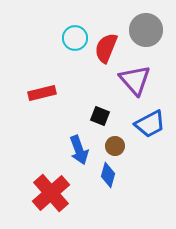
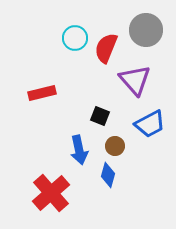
blue arrow: rotated 8 degrees clockwise
